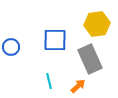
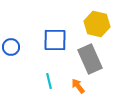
yellow hexagon: rotated 20 degrees clockwise
orange arrow: rotated 84 degrees counterclockwise
